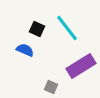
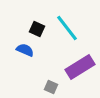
purple rectangle: moved 1 px left, 1 px down
